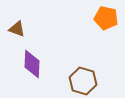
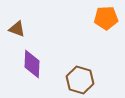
orange pentagon: rotated 15 degrees counterclockwise
brown hexagon: moved 3 px left, 1 px up
